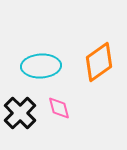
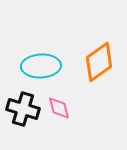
black cross: moved 3 px right, 4 px up; rotated 28 degrees counterclockwise
